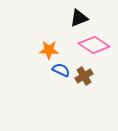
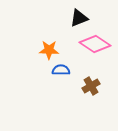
pink diamond: moved 1 px right, 1 px up
blue semicircle: rotated 24 degrees counterclockwise
brown cross: moved 7 px right, 10 px down
